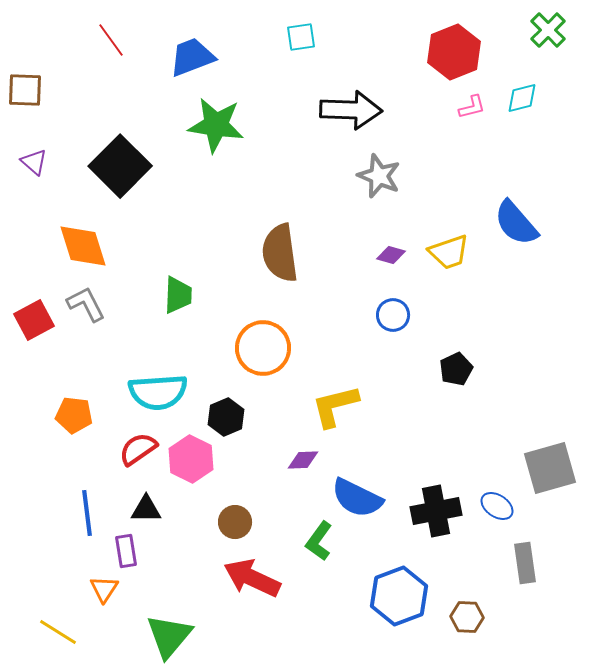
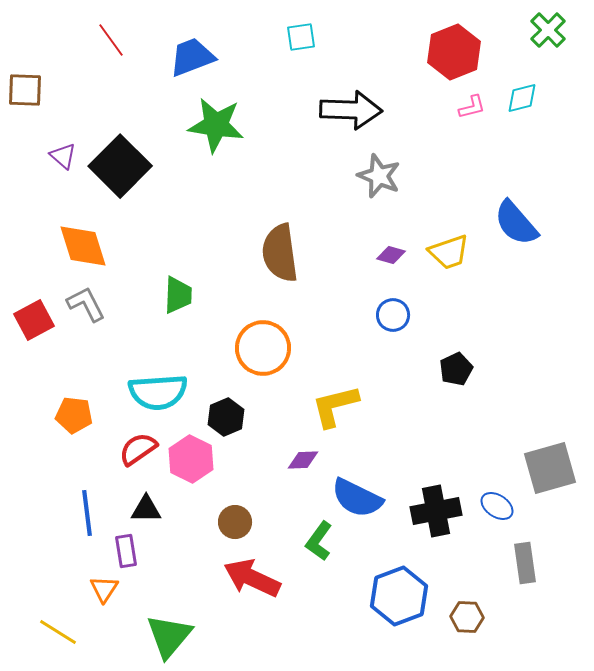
purple triangle at (34, 162): moved 29 px right, 6 px up
